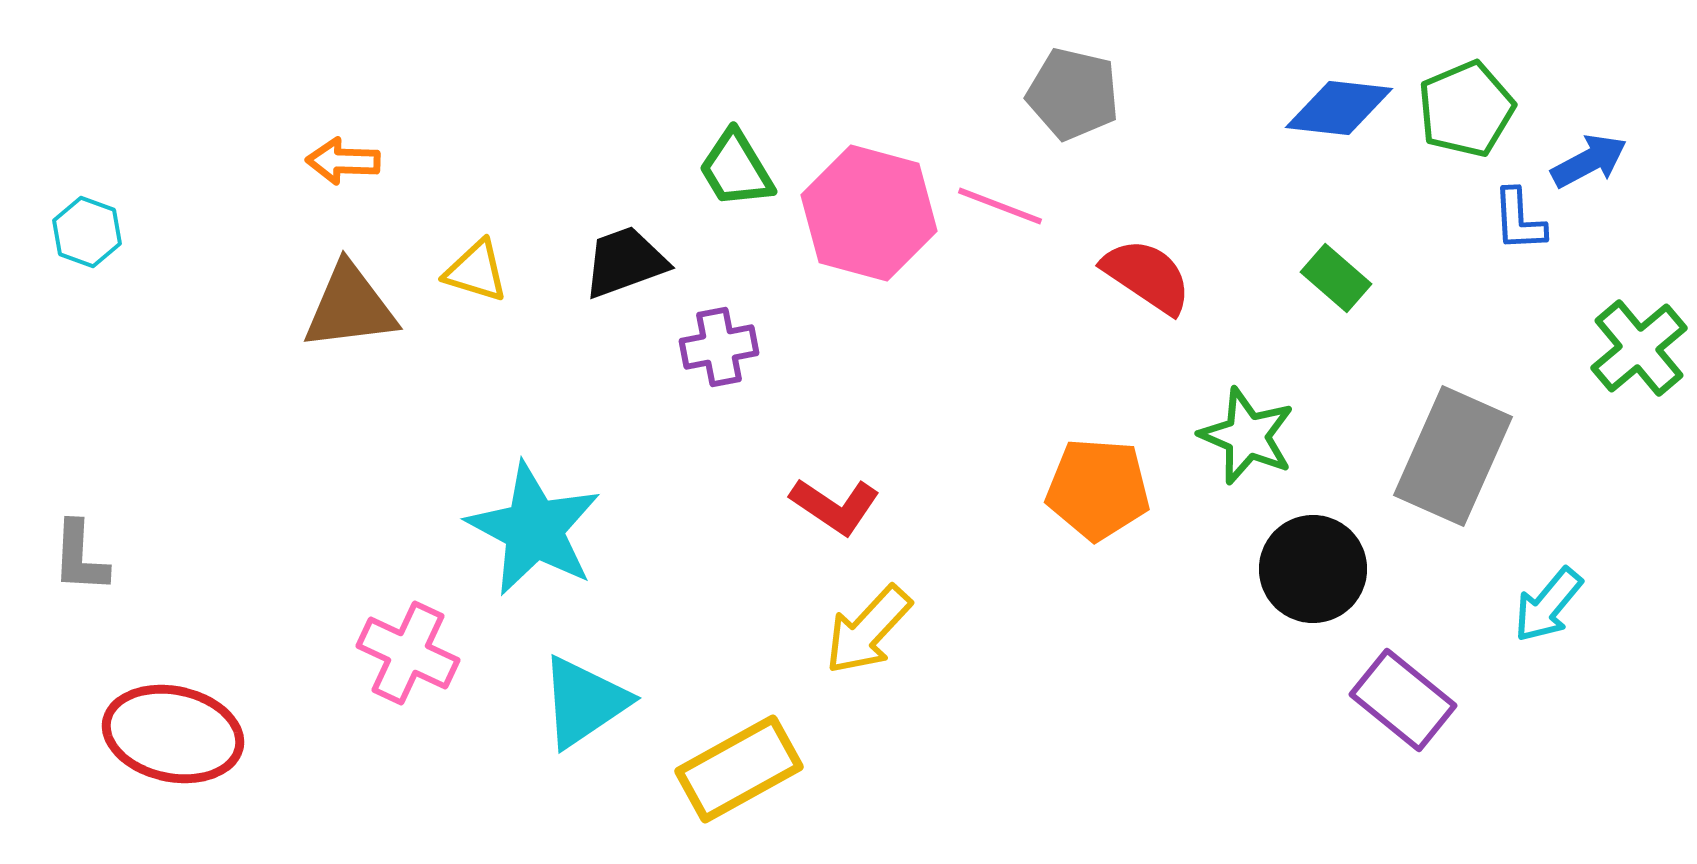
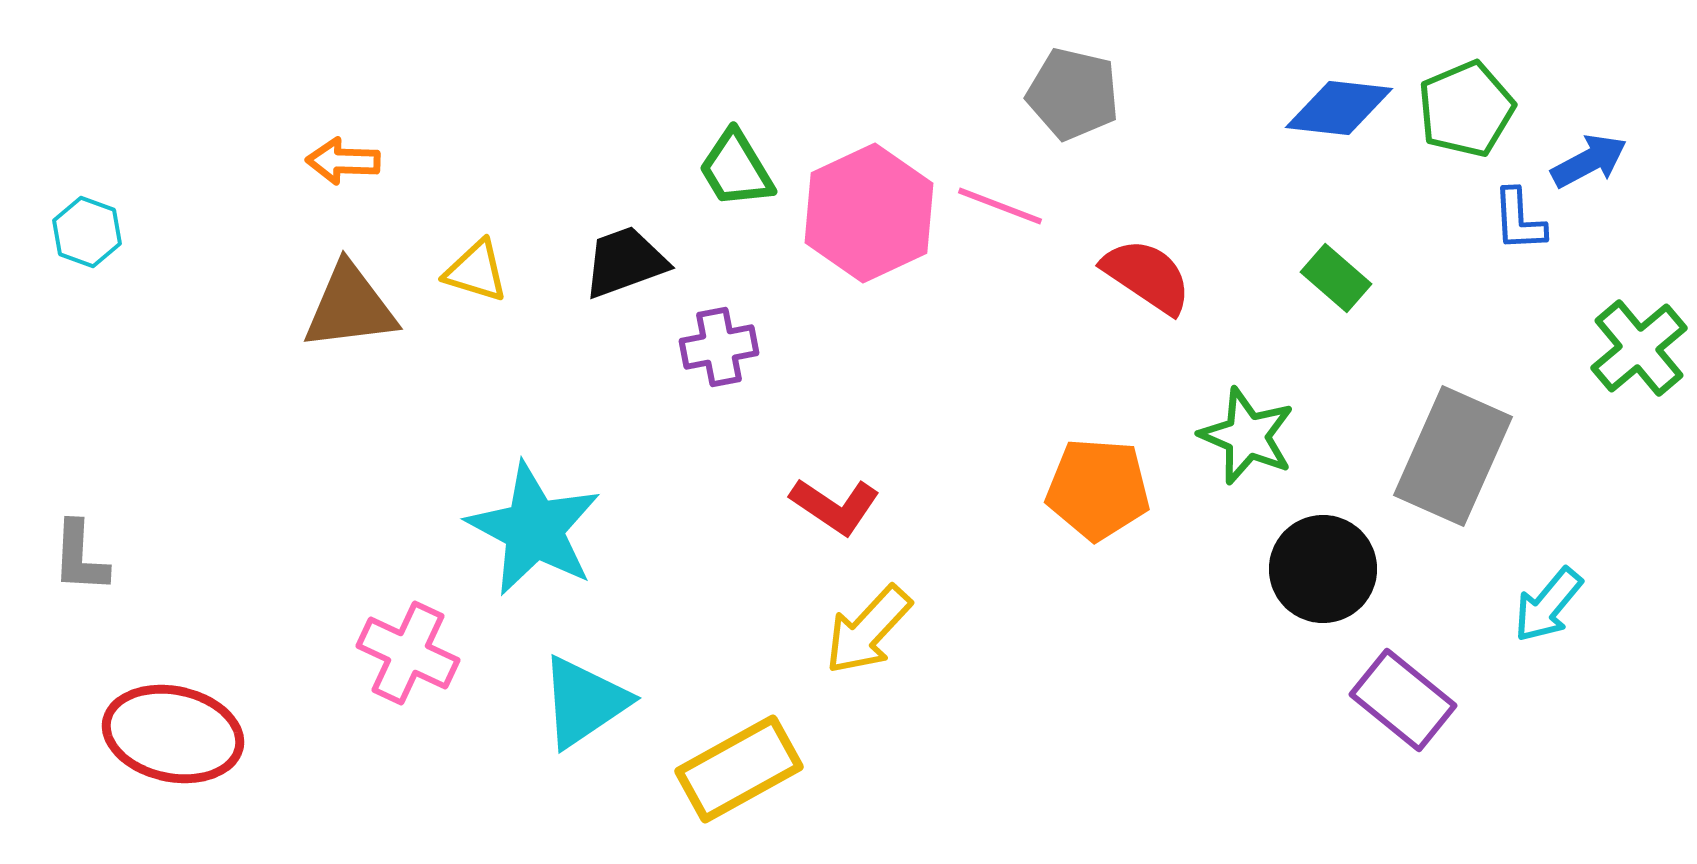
pink hexagon: rotated 20 degrees clockwise
black circle: moved 10 px right
